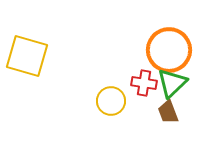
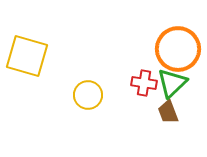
orange circle: moved 9 px right, 1 px up
yellow circle: moved 23 px left, 6 px up
